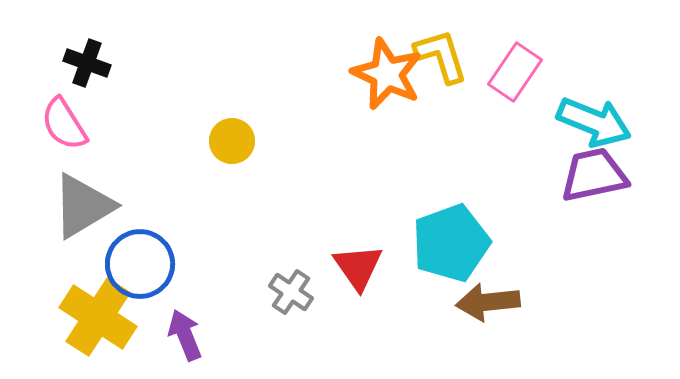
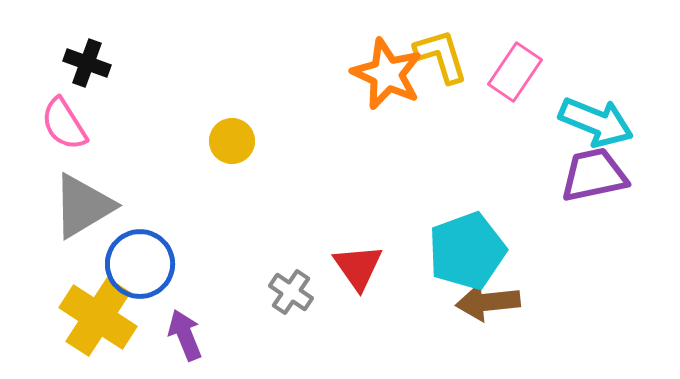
cyan arrow: moved 2 px right
cyan pentagon: moved 16 px right, 8 px down
